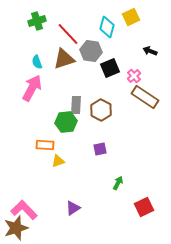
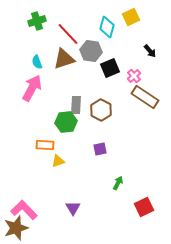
black arrow: rotated 152 degrees counterclockwise
purple triangle: rotated 28 degrees counterclockwise
